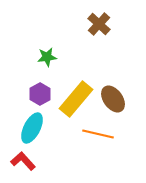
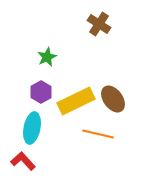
brown cross: rotated 10 degrees counterclockwise
green star: rotated 18 degrees counterclockwise
purple hexagon: moved 1 px right, 2 px up
yellow rectangle: moved 2 px down; rotated 24 degrees clockwise
cyan ellipse: rotated 16 degrees counterclockwise
